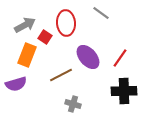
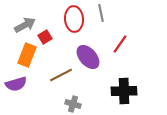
gray line: rotated 42 degrees clockwise
red ellipse: moved 8 px right, 4 px up
red square: rotated 24 degrees clockwise
red line: moved 14 px up
